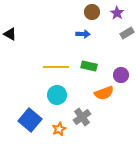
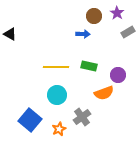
brown circle: moved 2 px right, 4 px down
gray rectangle: moved 1 px right, 1 px up
purple circle: moved 3 px left
